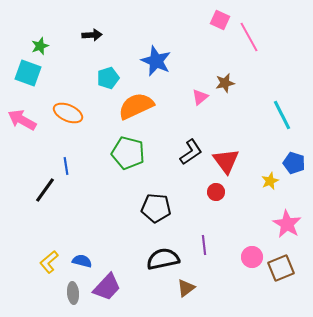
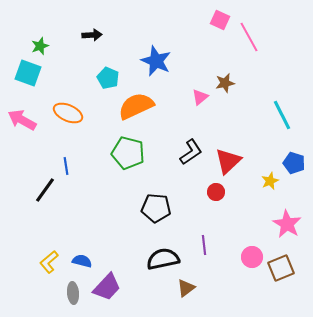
cyan pentagon: rotated 30 degrees counterclockwise
red triangle: moved 2 px right; rotated 24 degrees clockwise
